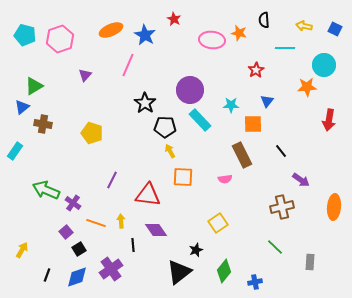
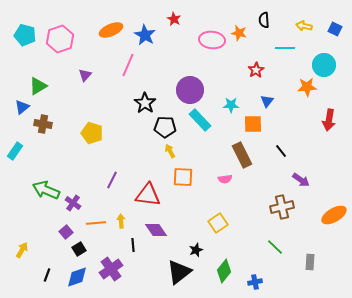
green triangle at (34, 86): moved 4 px right
orange ellipse at (334, 207): moved 8 px down; rotated 55 degrees clockwise
orange line at (96, 223): rotated 24 degrees counterclockwise
